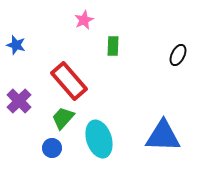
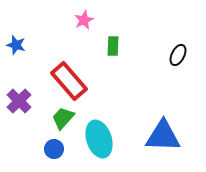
blue circle: moved 2 px right, 1 px down
